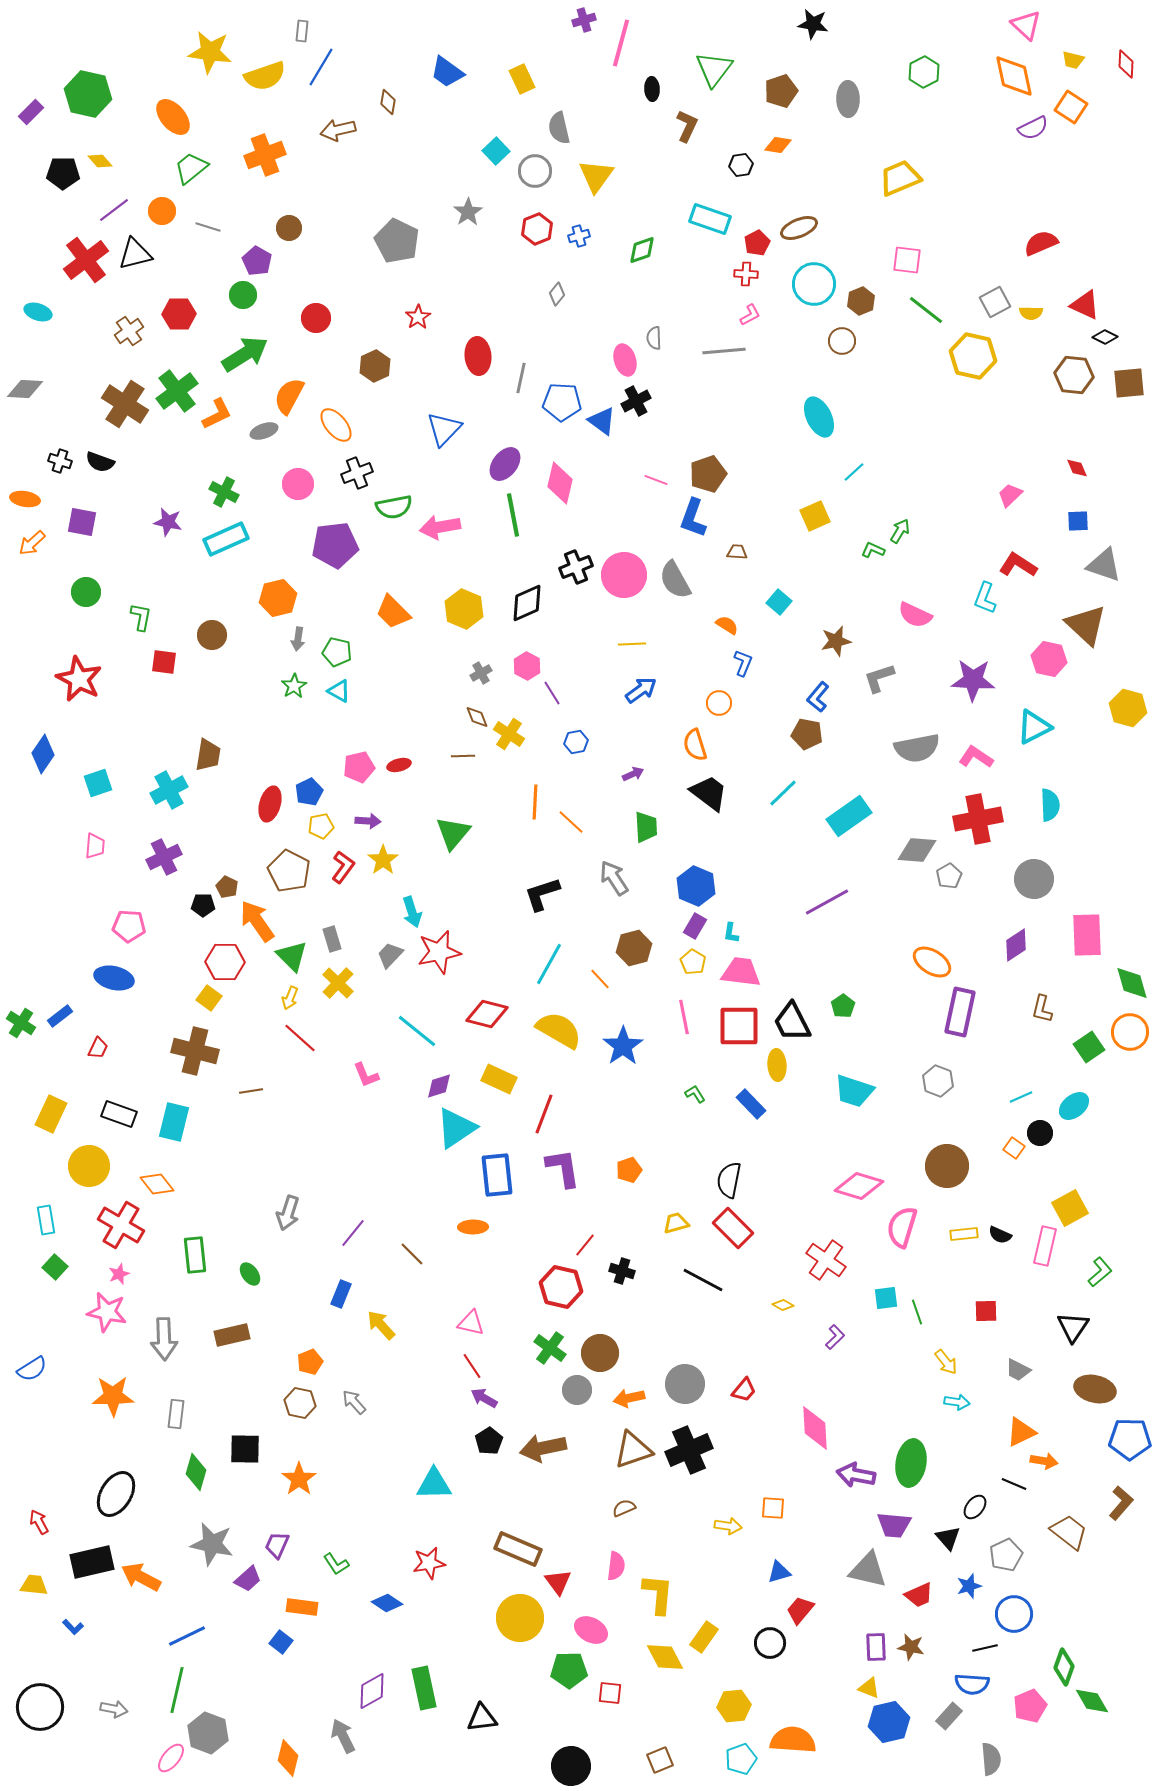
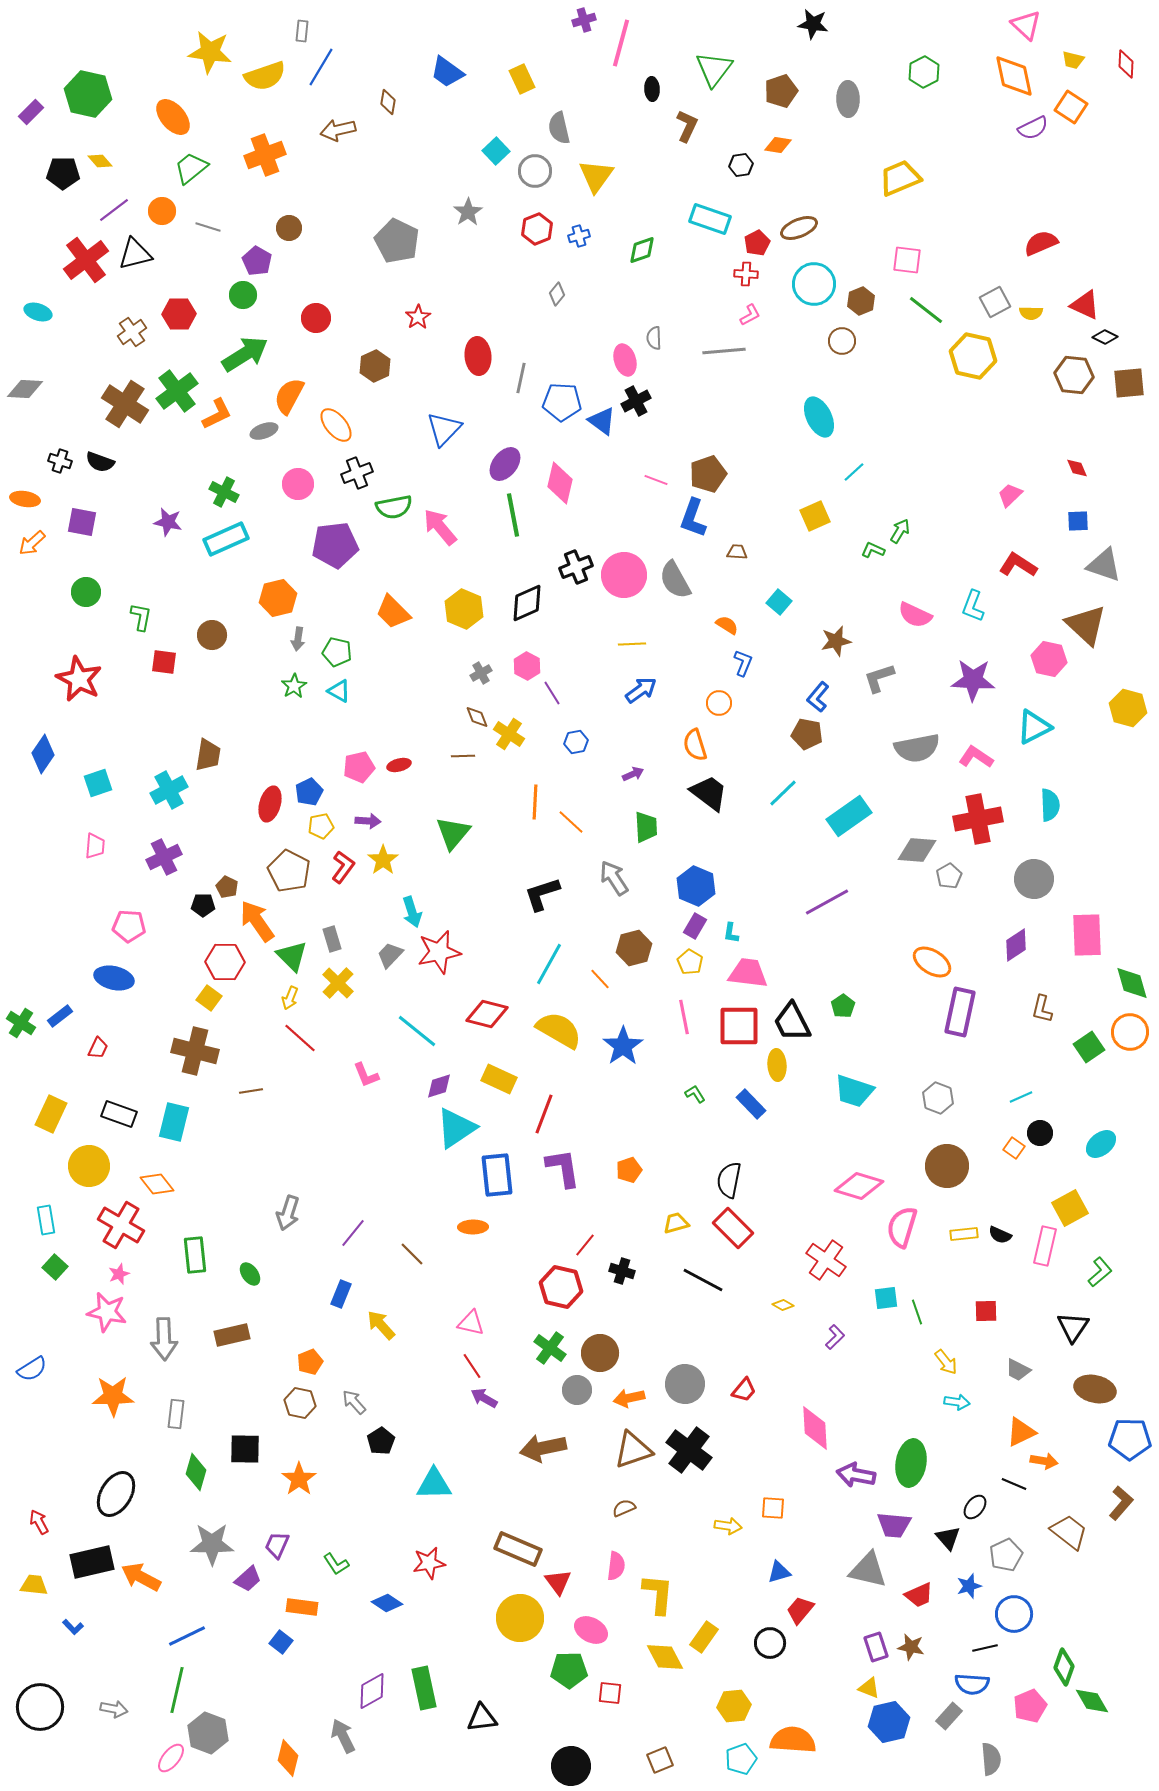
brown cross at (129, 331): moved 3 px right, 1 px down
pink arrow at (440, 527): rotated 60 degrees clockwise
cyan L-shape at (985, 598): moved 12 px left, 8 px down
yellow pentagon at (693, 962): moved 3 px left
pink trapezoid at (741, 972): moved 7 px right, 1 px down
gray hexagon at (938, 1081): moved 17 px down
cyan ellipse at (1074, 1106): moved 27 px right, 38 px down
black pentagon at (489, 1441): moved 108 px left
black cross at (689, 1450): rotated 30 degrees counterclockwise
gray star at (212, 1544): rotated 12 degrees counterclockwise
purple rectangle at (876, 1647): rotated 16 degrees counterclockwise
